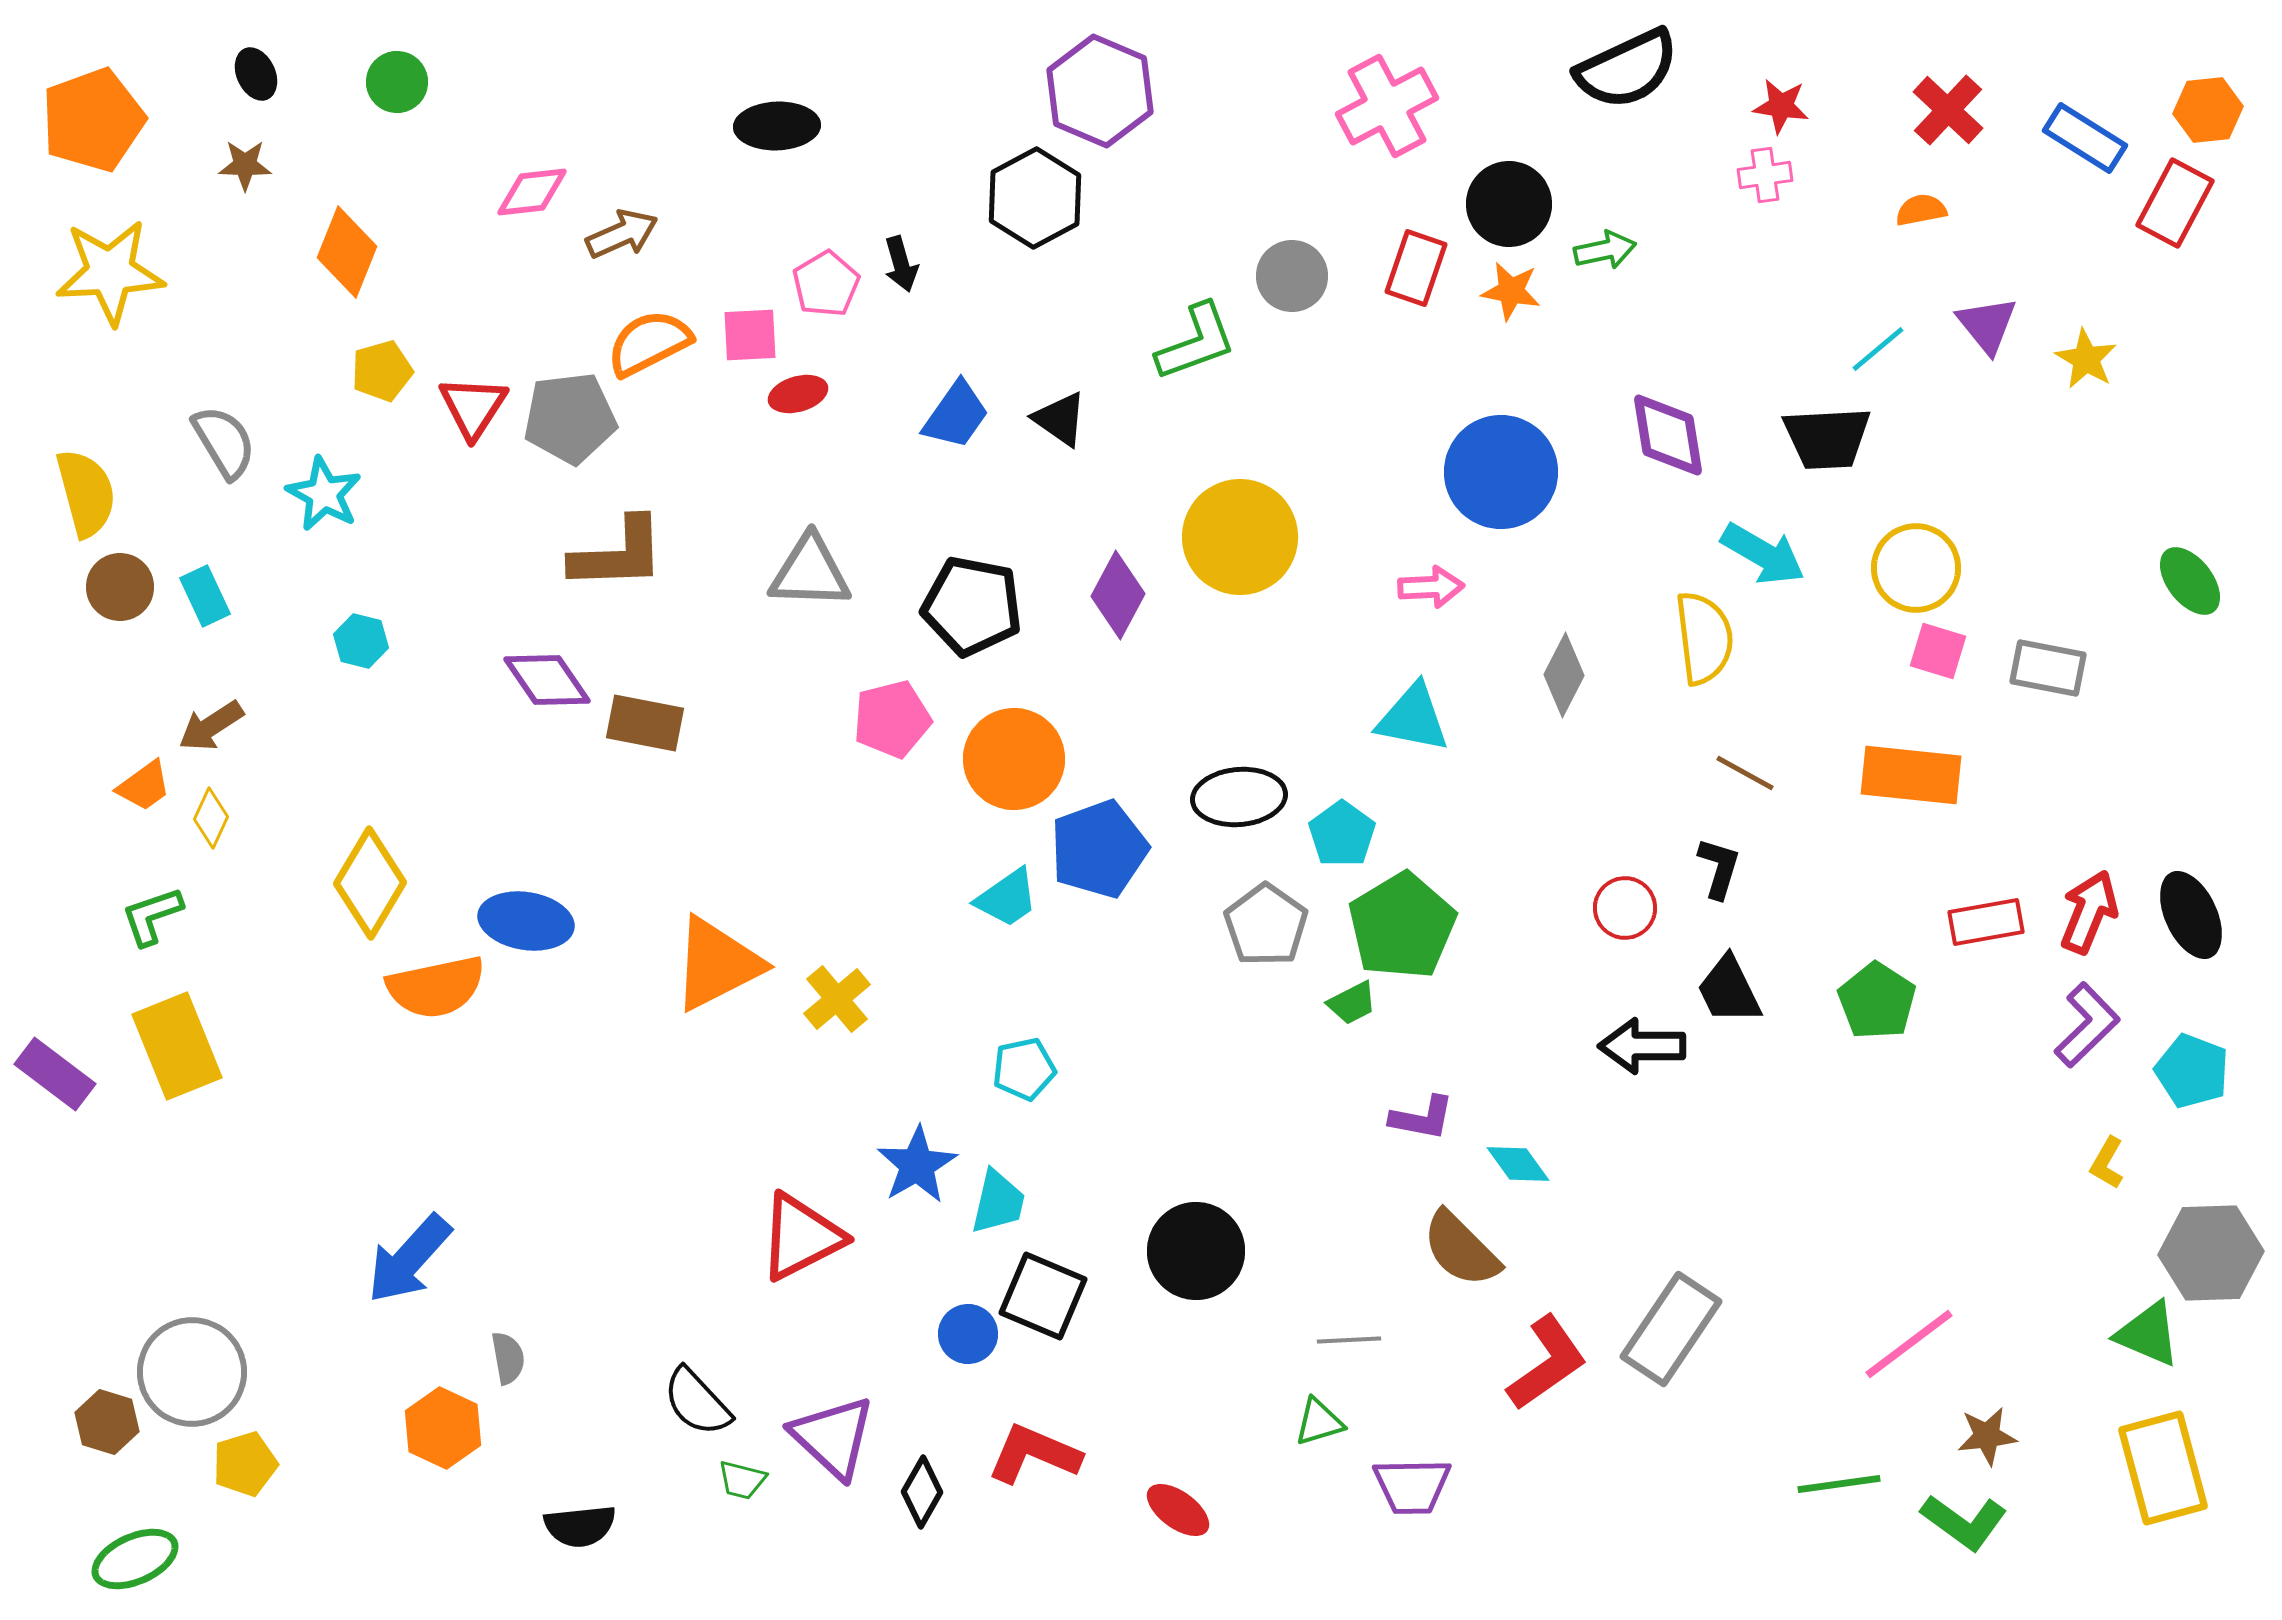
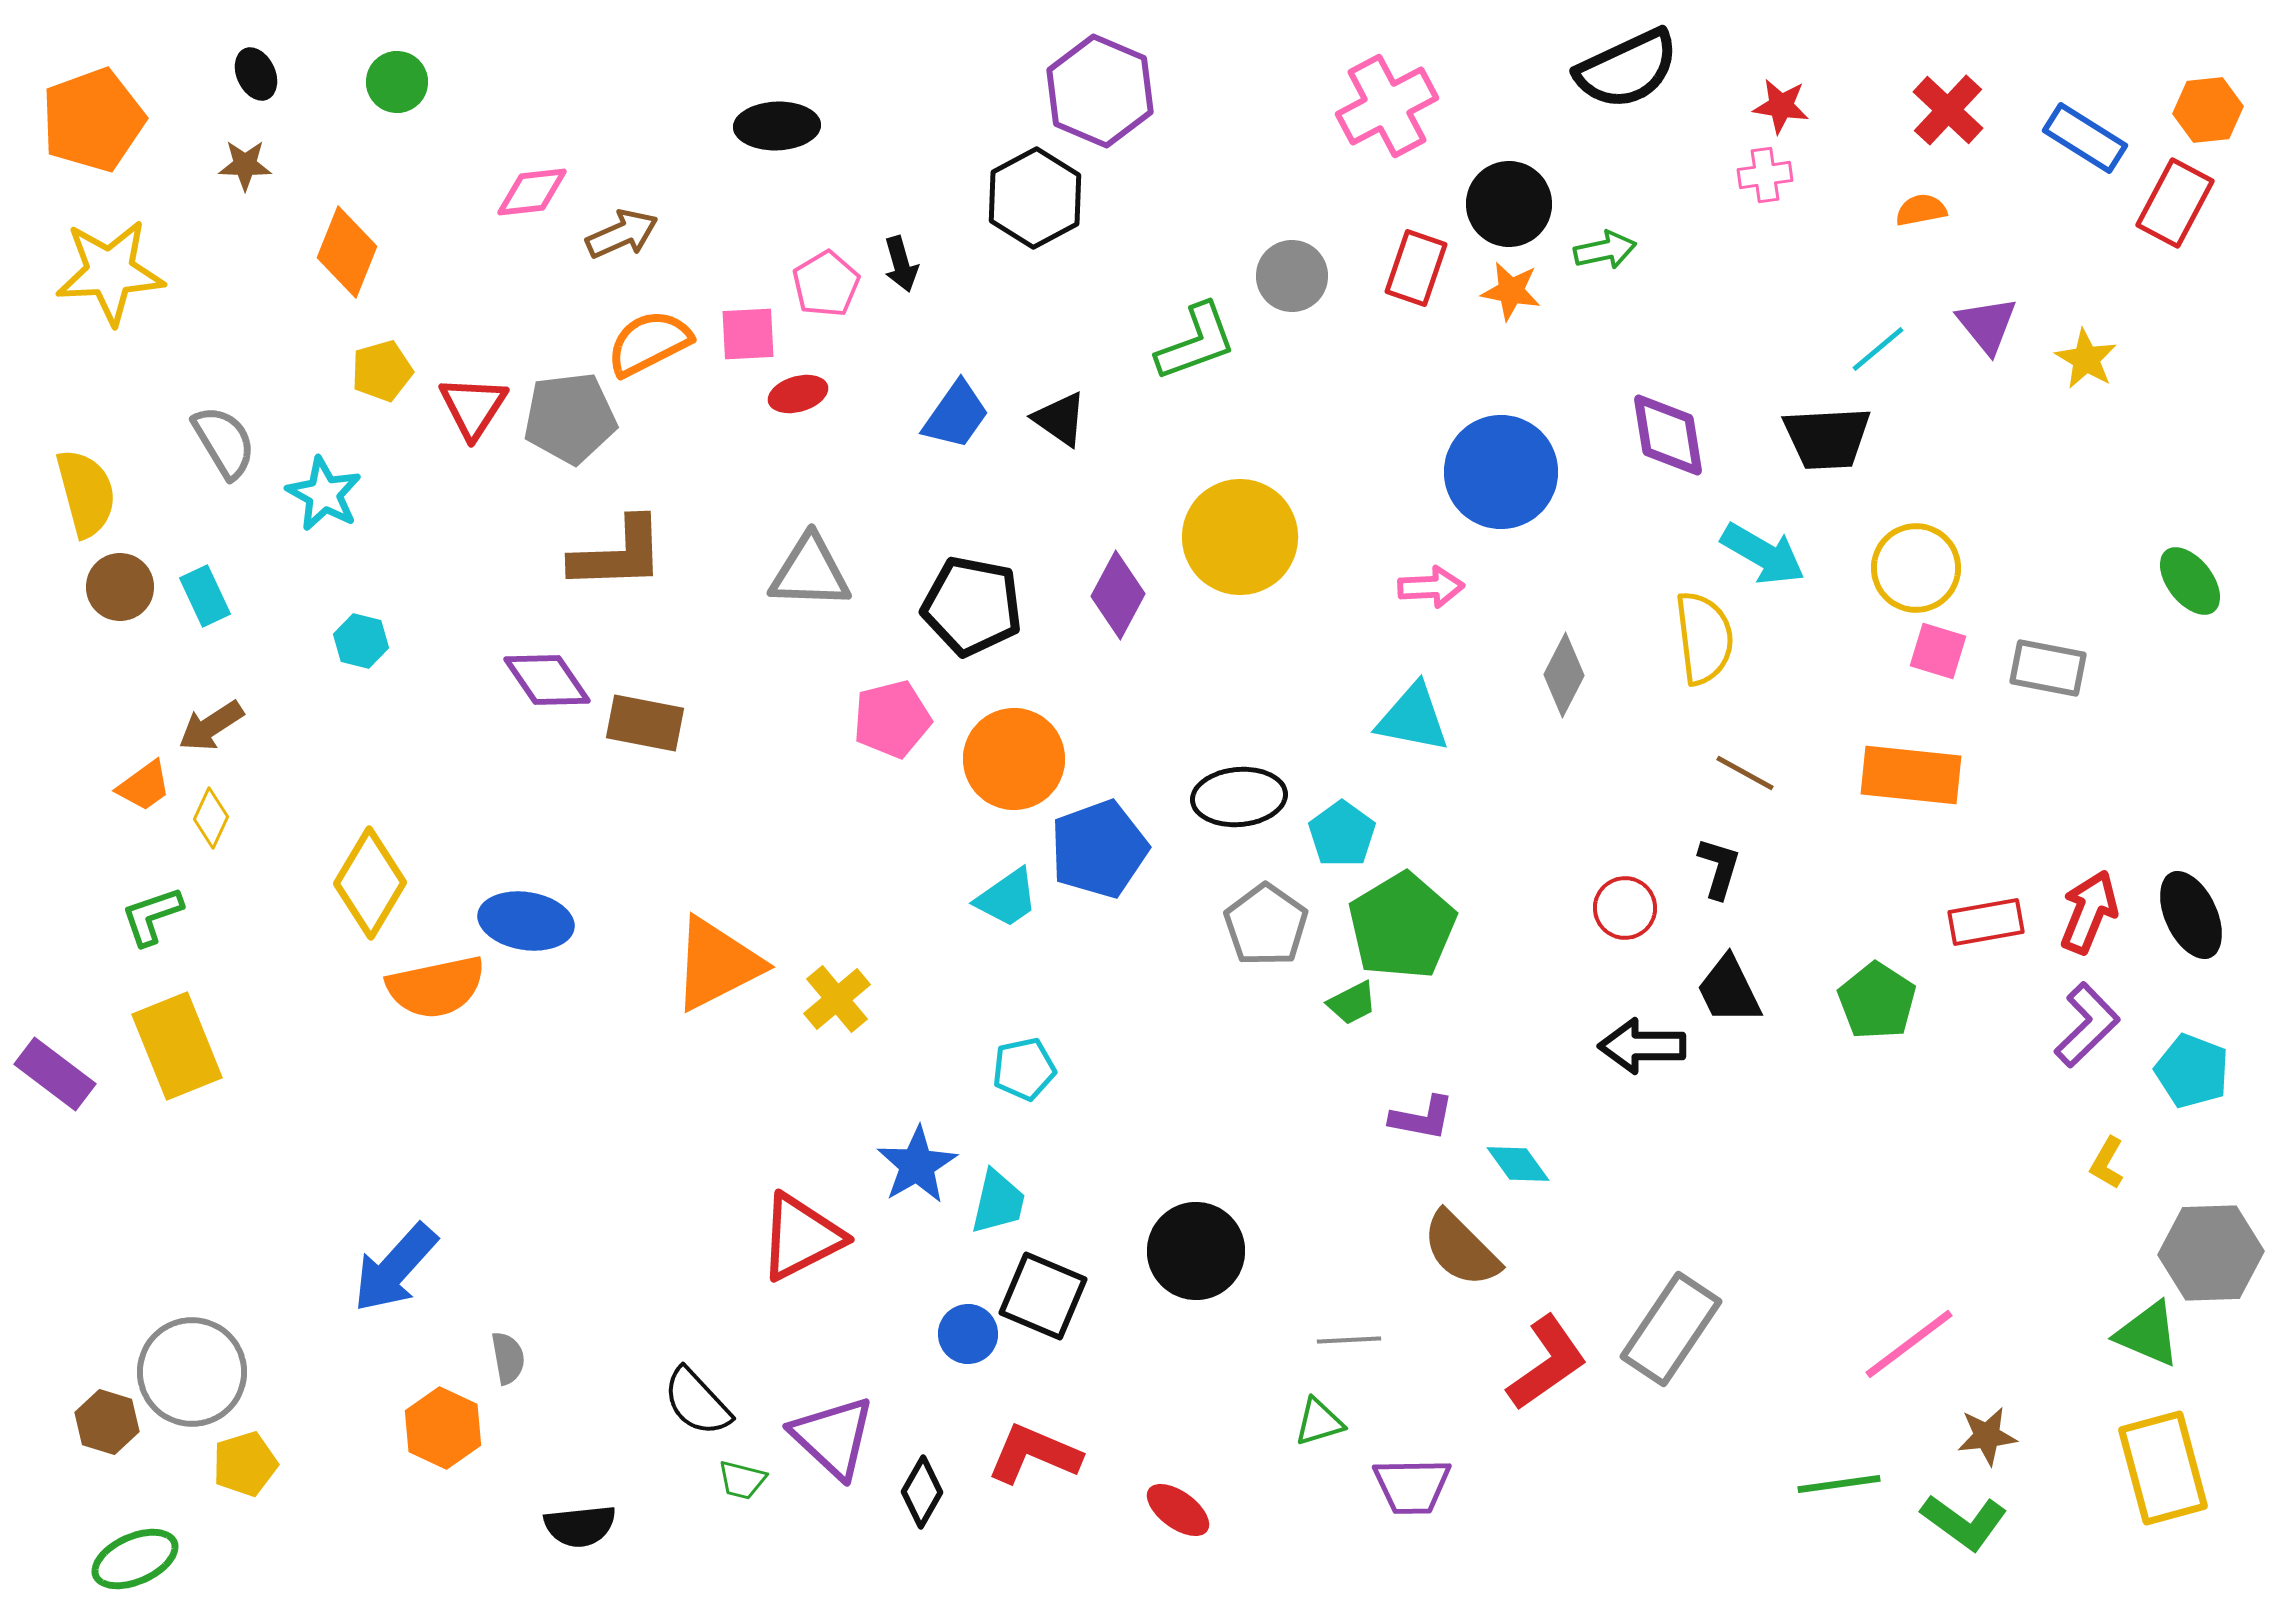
pink square at (750, 335): moved 2 px left, 1 px up
blue arrow at (409, 1259): moved 14 px left, 9 px down
